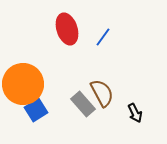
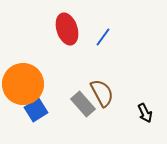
black arrow: moved 10 px right
